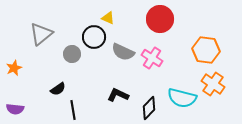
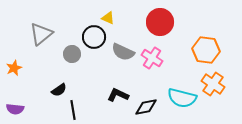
red circle: moved 3 px down
black semicircle: moved 1 px right, 1 px down
black diamond: moved 3 px left, 1 px up; rotated 35 degrees clockwise
